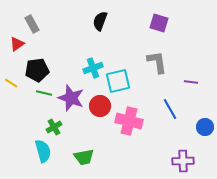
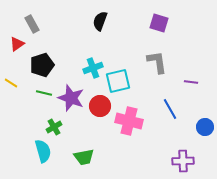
black pentagon: moved 5 px right, 5 px up; rotated 10 degrees counterclockwise
